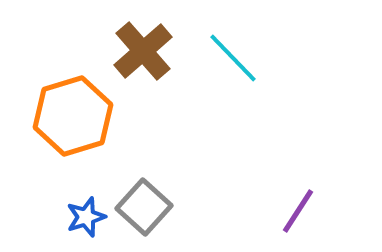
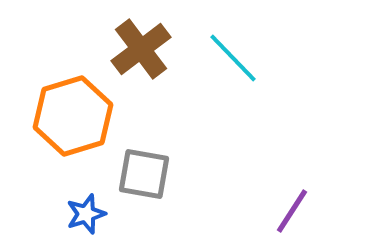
brown cross: moved 2 px left, 2 px up; rotated 4 degrees clockwise
gray square: moved 33 px up; rotated 32 degrees counterclockwise
purple line: moved 6 px left
blue star: moved 3 px up
